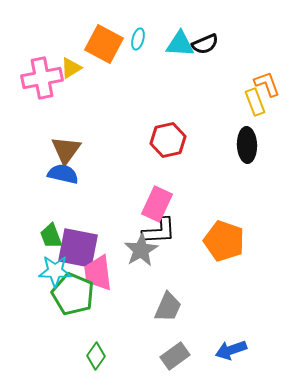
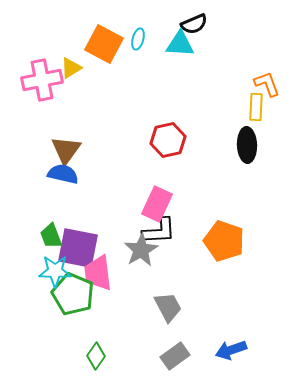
black semicircle: moved 11 px left, 20 px up
pink cross: moved 2 px down
yellow rectangle: moved 1 px right, 5 px down; rotated 24 degrees clockwise
gray trapezoid: rotated 52 degrees counterclockwise
